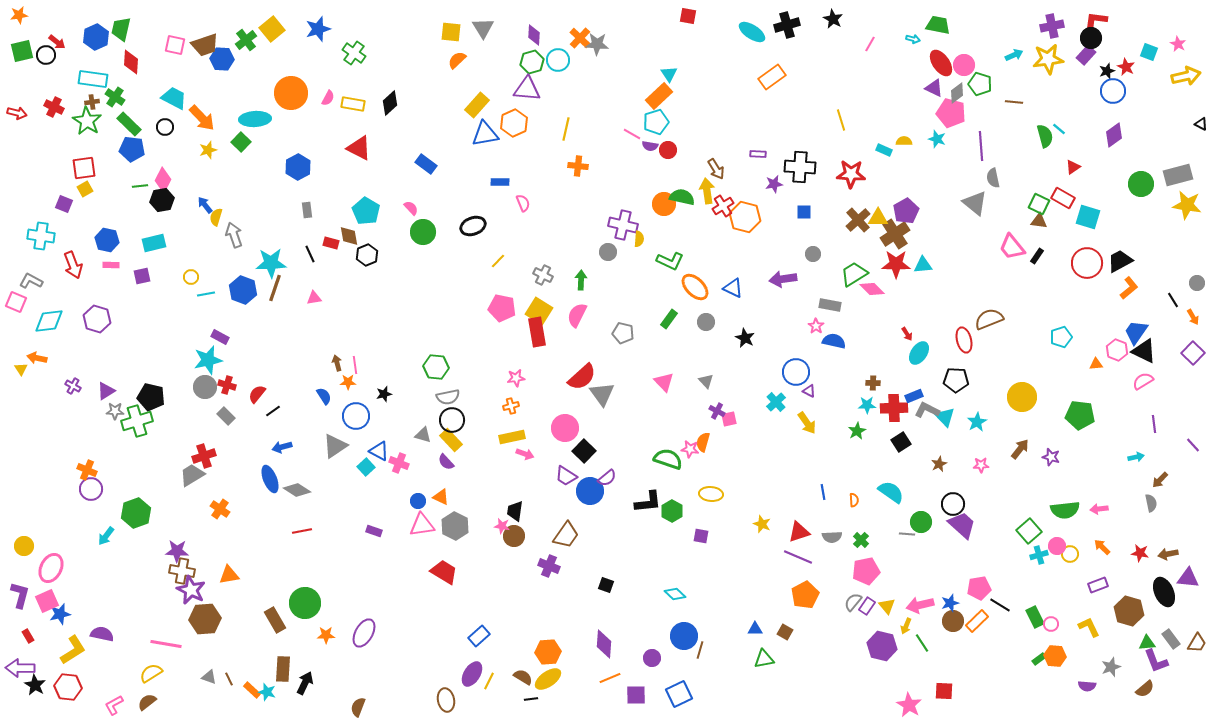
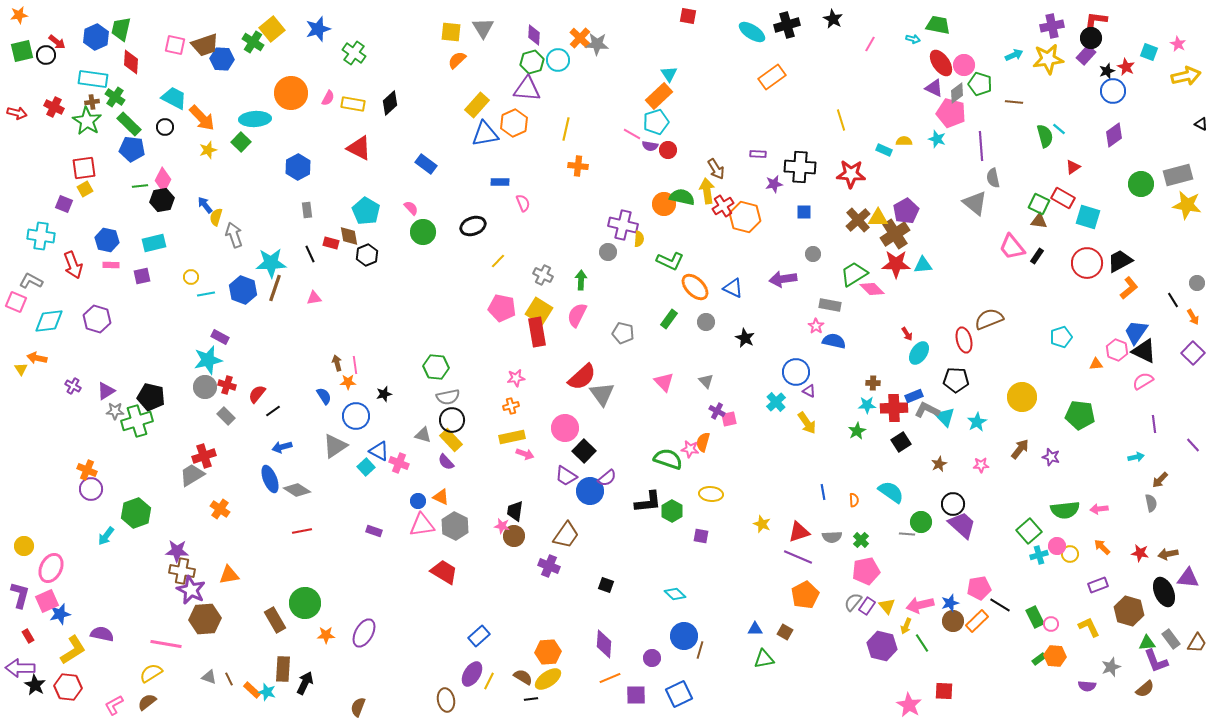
green cross at (246, 40): moved 7 px right, 2 px down; rotated 20 degrees counterclockwise
